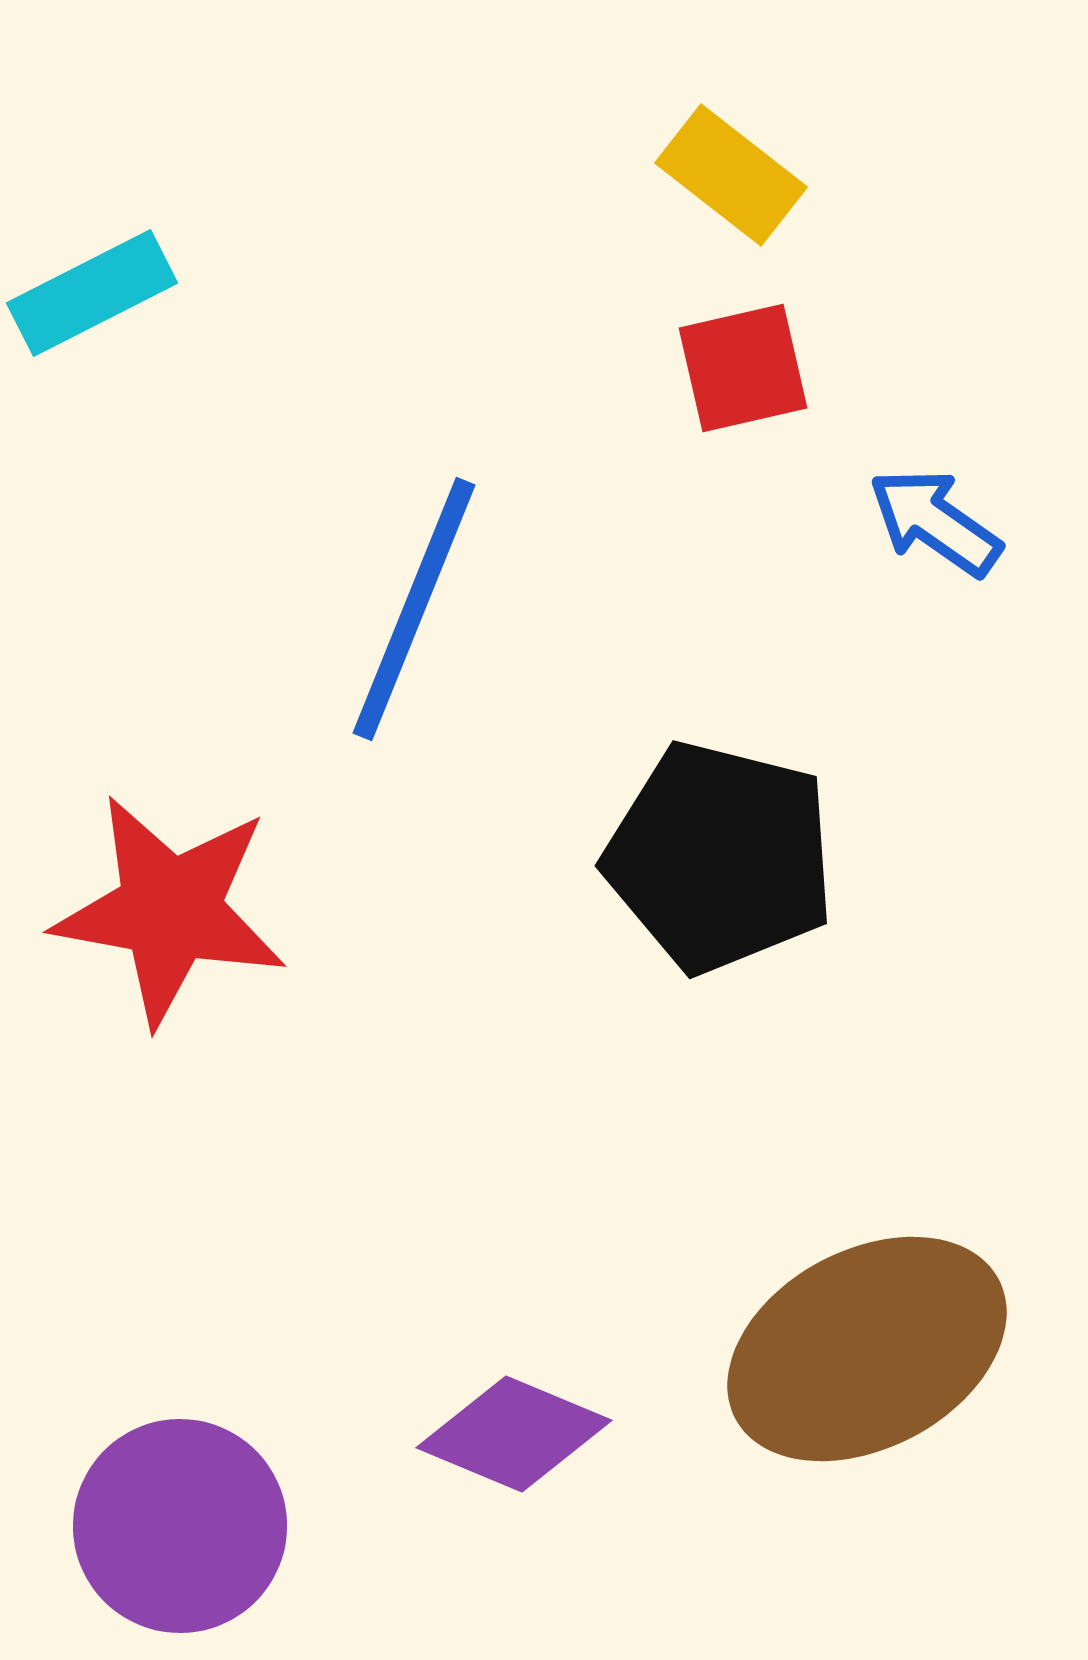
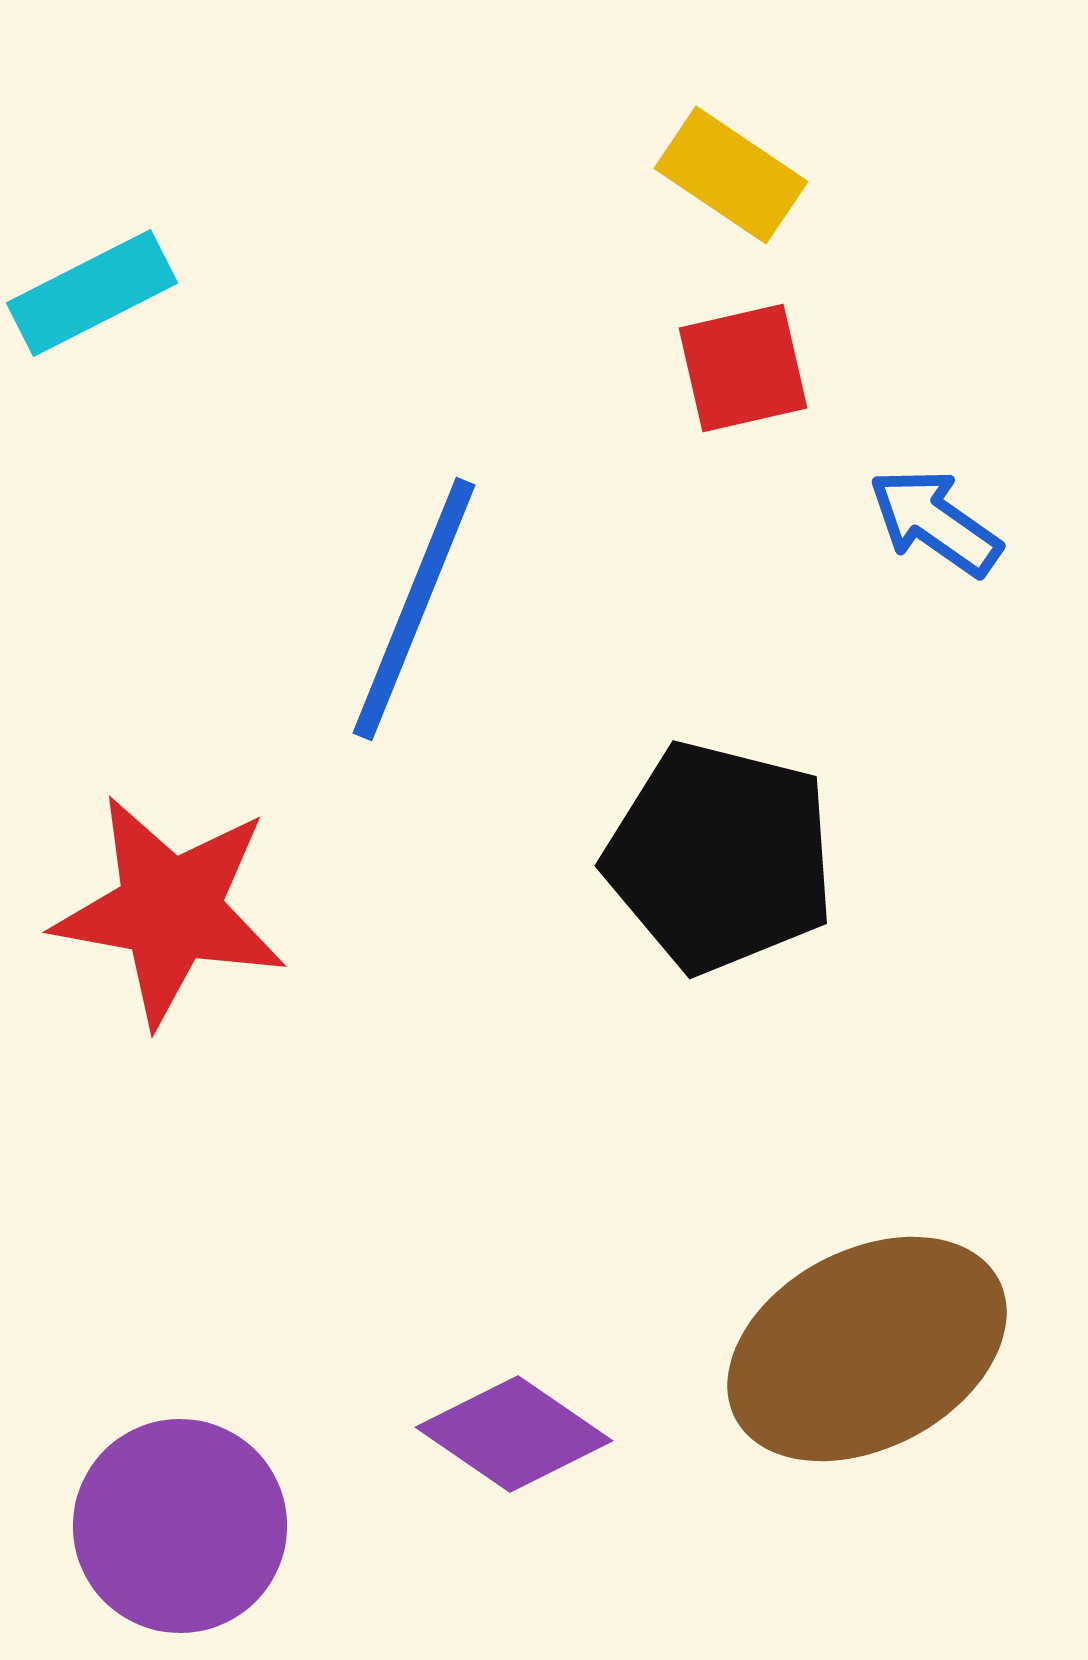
yellow rectangle: rotated 4 degrees counterclockwise
purple diamond: rotated 12 degrees clockwise
